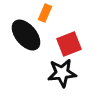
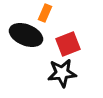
black ellipse: rotated 28 degrees counterclockwise
red square: moved 1 px left
